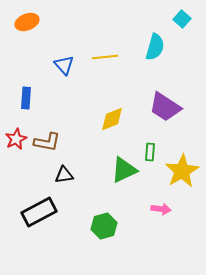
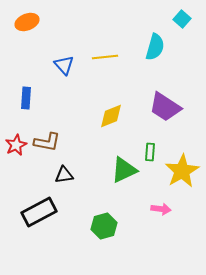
yellow diamond: moved 1 px left, 3 px up
red star: moved 6 px down
